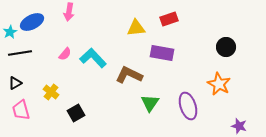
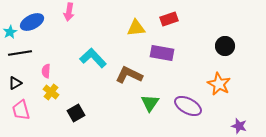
black circle: moved 1 px left, 1 px up
pink semicircle: moved 19 px left, 17 px down; rotated 144 degrees clockwise
purple ellipse: rotated 44 degrees counterclockwise
